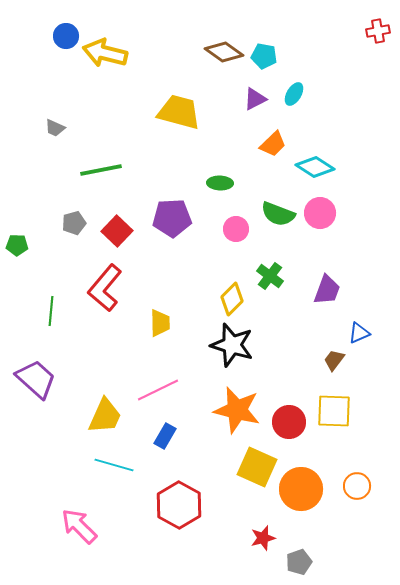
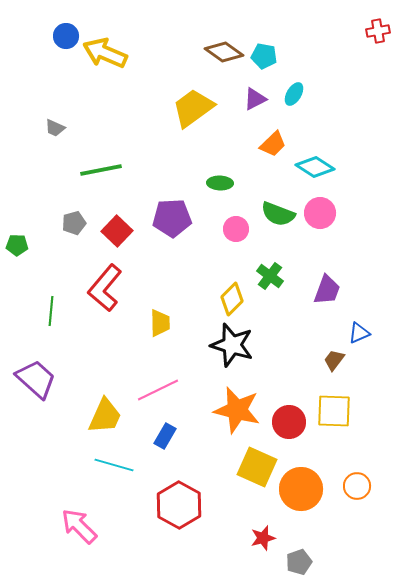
yellow arrow at (105, 53): rotated 9 degrees clockwise
yellow trapezoid at (179, 112): moved 14 px right, 4 px up; rotated 51 degrees counterclockwise
